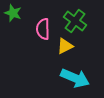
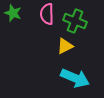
green cross: rotated 15 degrees counterclockwise
pink semicircle: moved 4 px right, 15 px up
